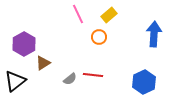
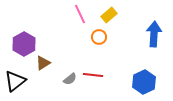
pink line: moved 2 px right
